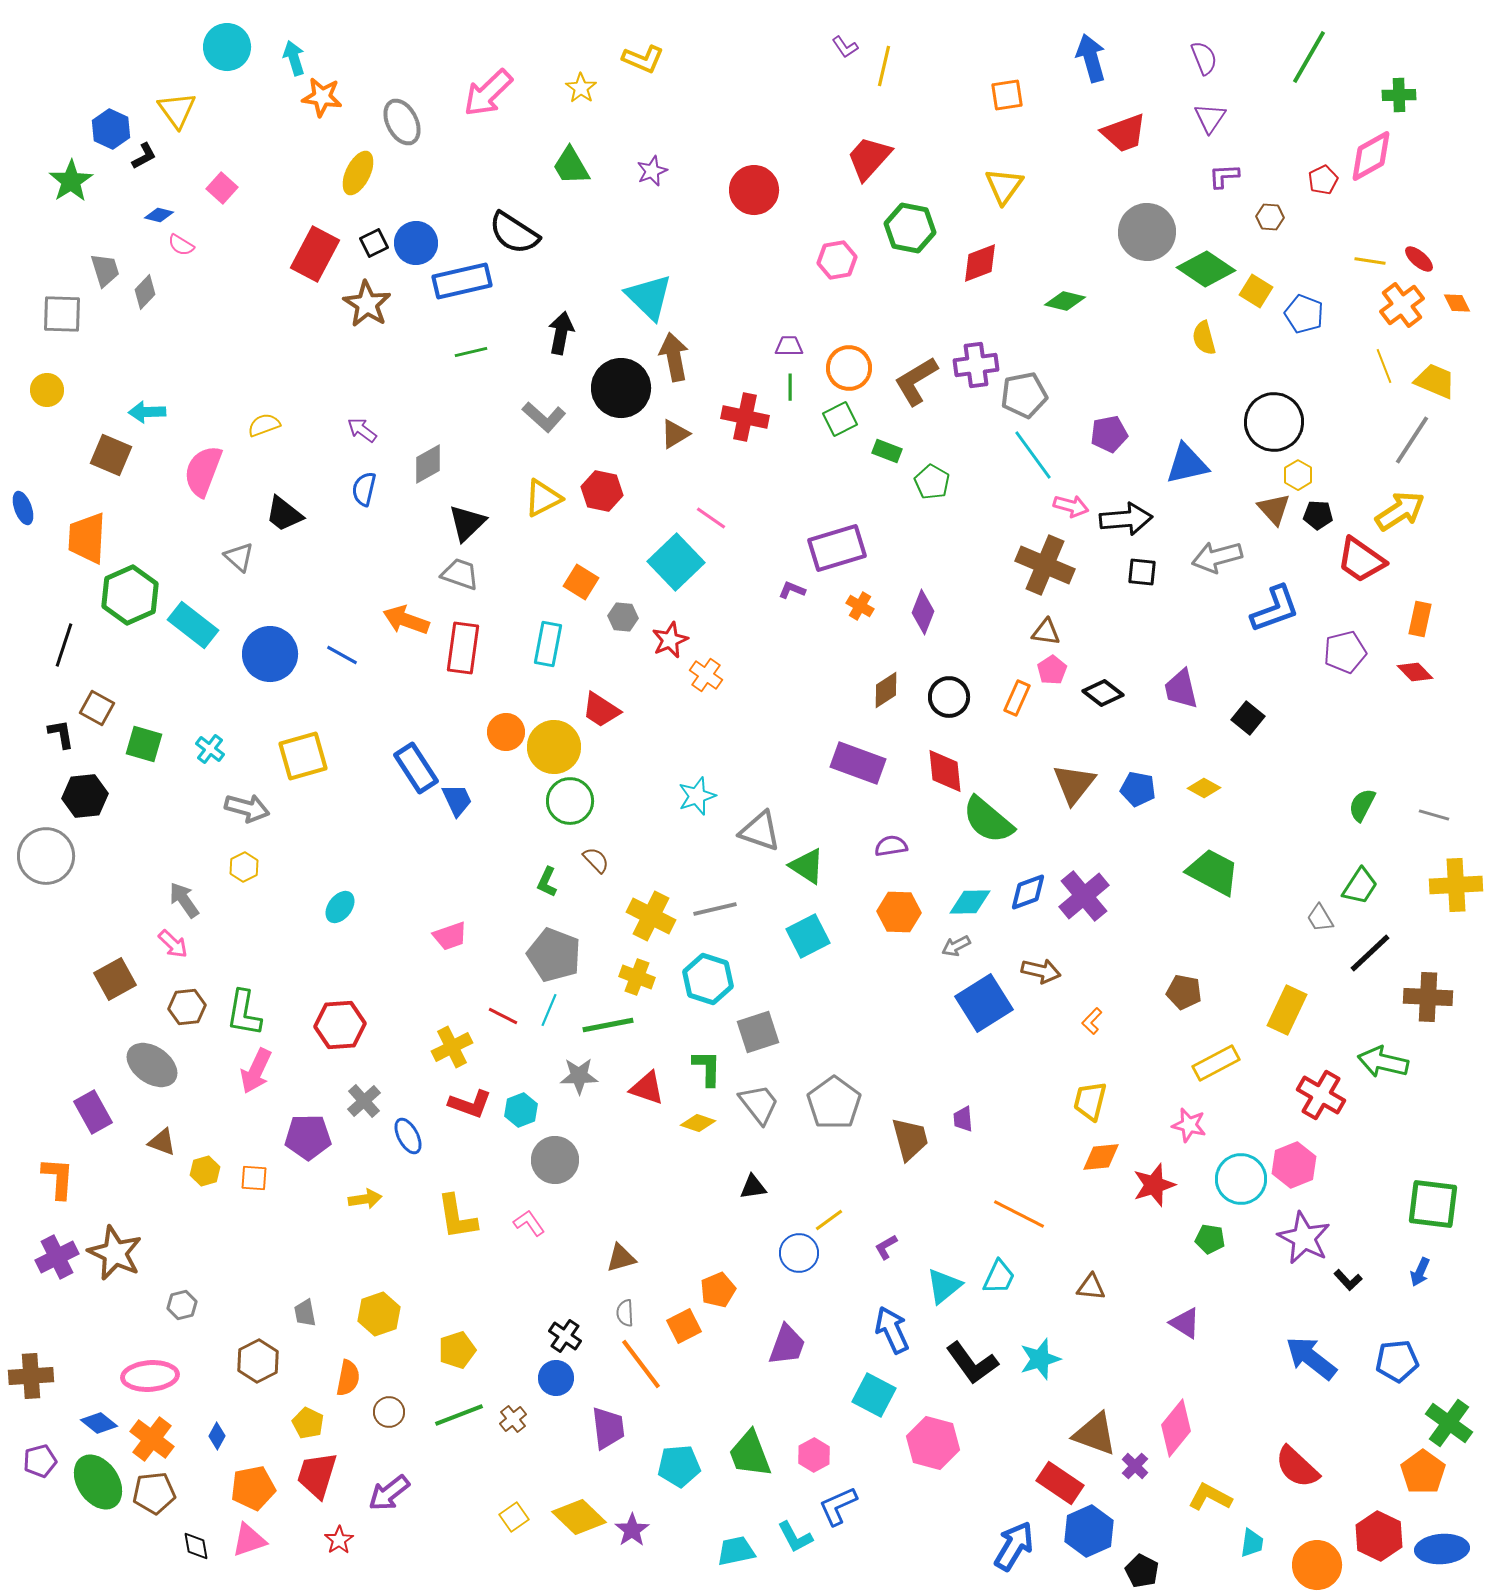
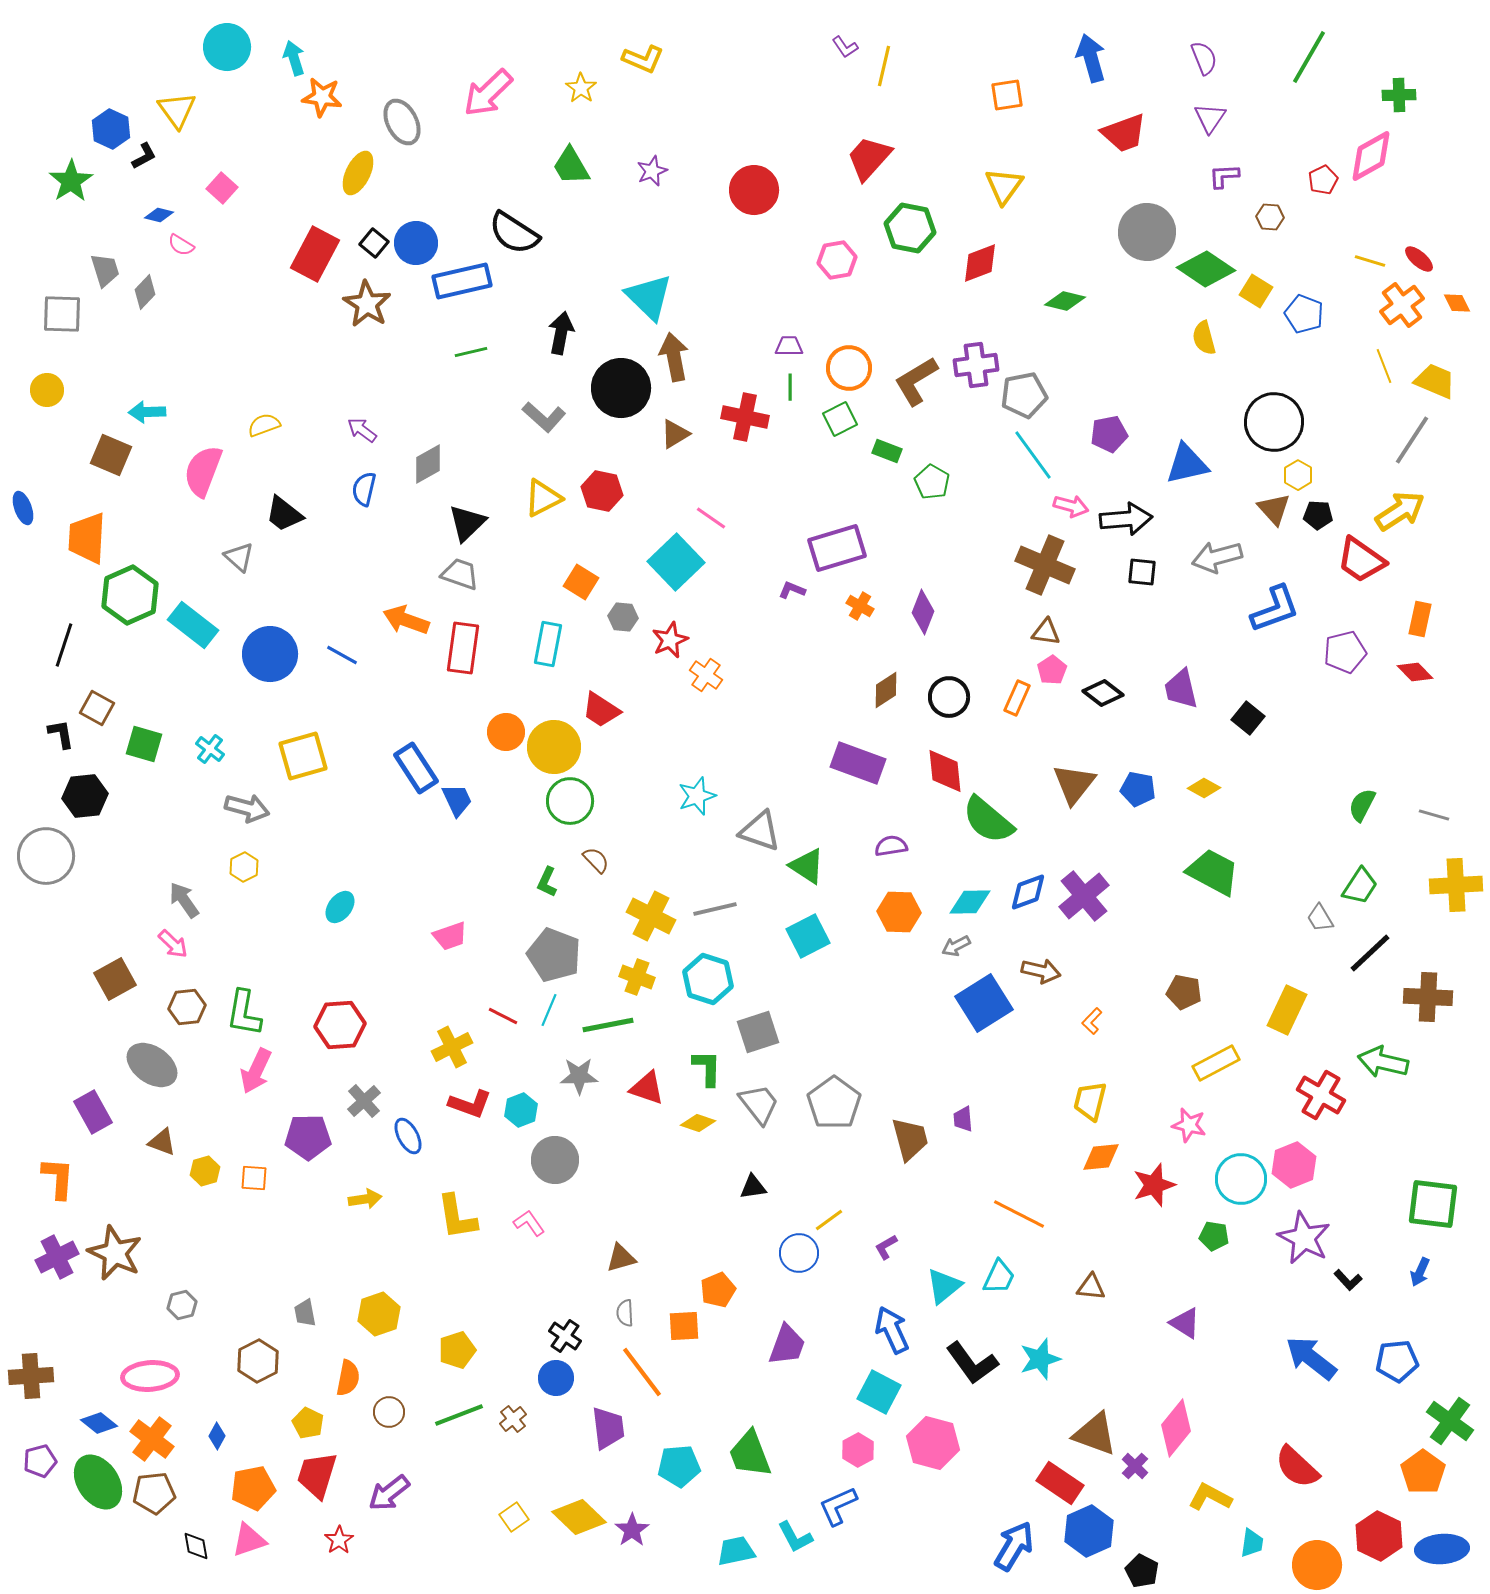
black square at (374, 243): rotated 24 degrees counterclockwise
yellow line at (1370, 261): rotated 8 degrees clockwise
green pentagon at (1210, 1239): moved 4 px right, 3 px up
orange square at (684, 1326): rotated 24 degrees clockwise
orange line at (641, 1364): moved 1 px right, 8 px down
cyan square at (874, 1395): moved 5 px right, 3 px up
green cross at (1449, 1423): moved 1 px right, 2 px up
pink hexagon at (814, 1455): moved 44 px right, 5 px up
